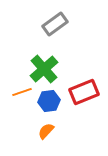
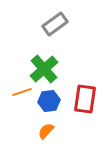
red rectangle: moved 1 px right, 7 px down; rotated 60 degrees counterclockwise
